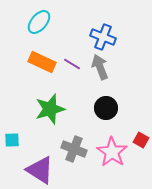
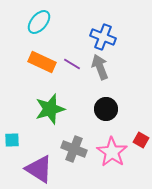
black circle: moved 1 px down
purple triangle: moved 1 px left, 1 px up
